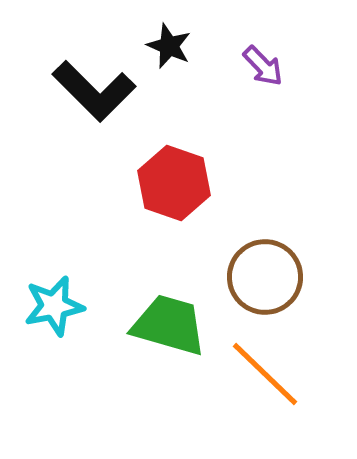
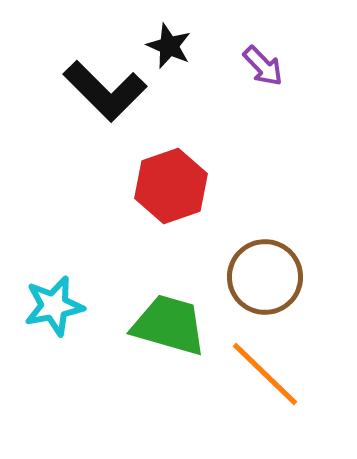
black L-shape: moved 11 px right
red hexagon: moved 3 px left, 3 px down; rotated 22 degrees clockwise
